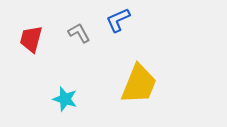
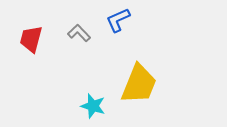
gray L-shape: rotated 15 degrees counterclockwise
cyan star: moved 28 px right, 7 px down
